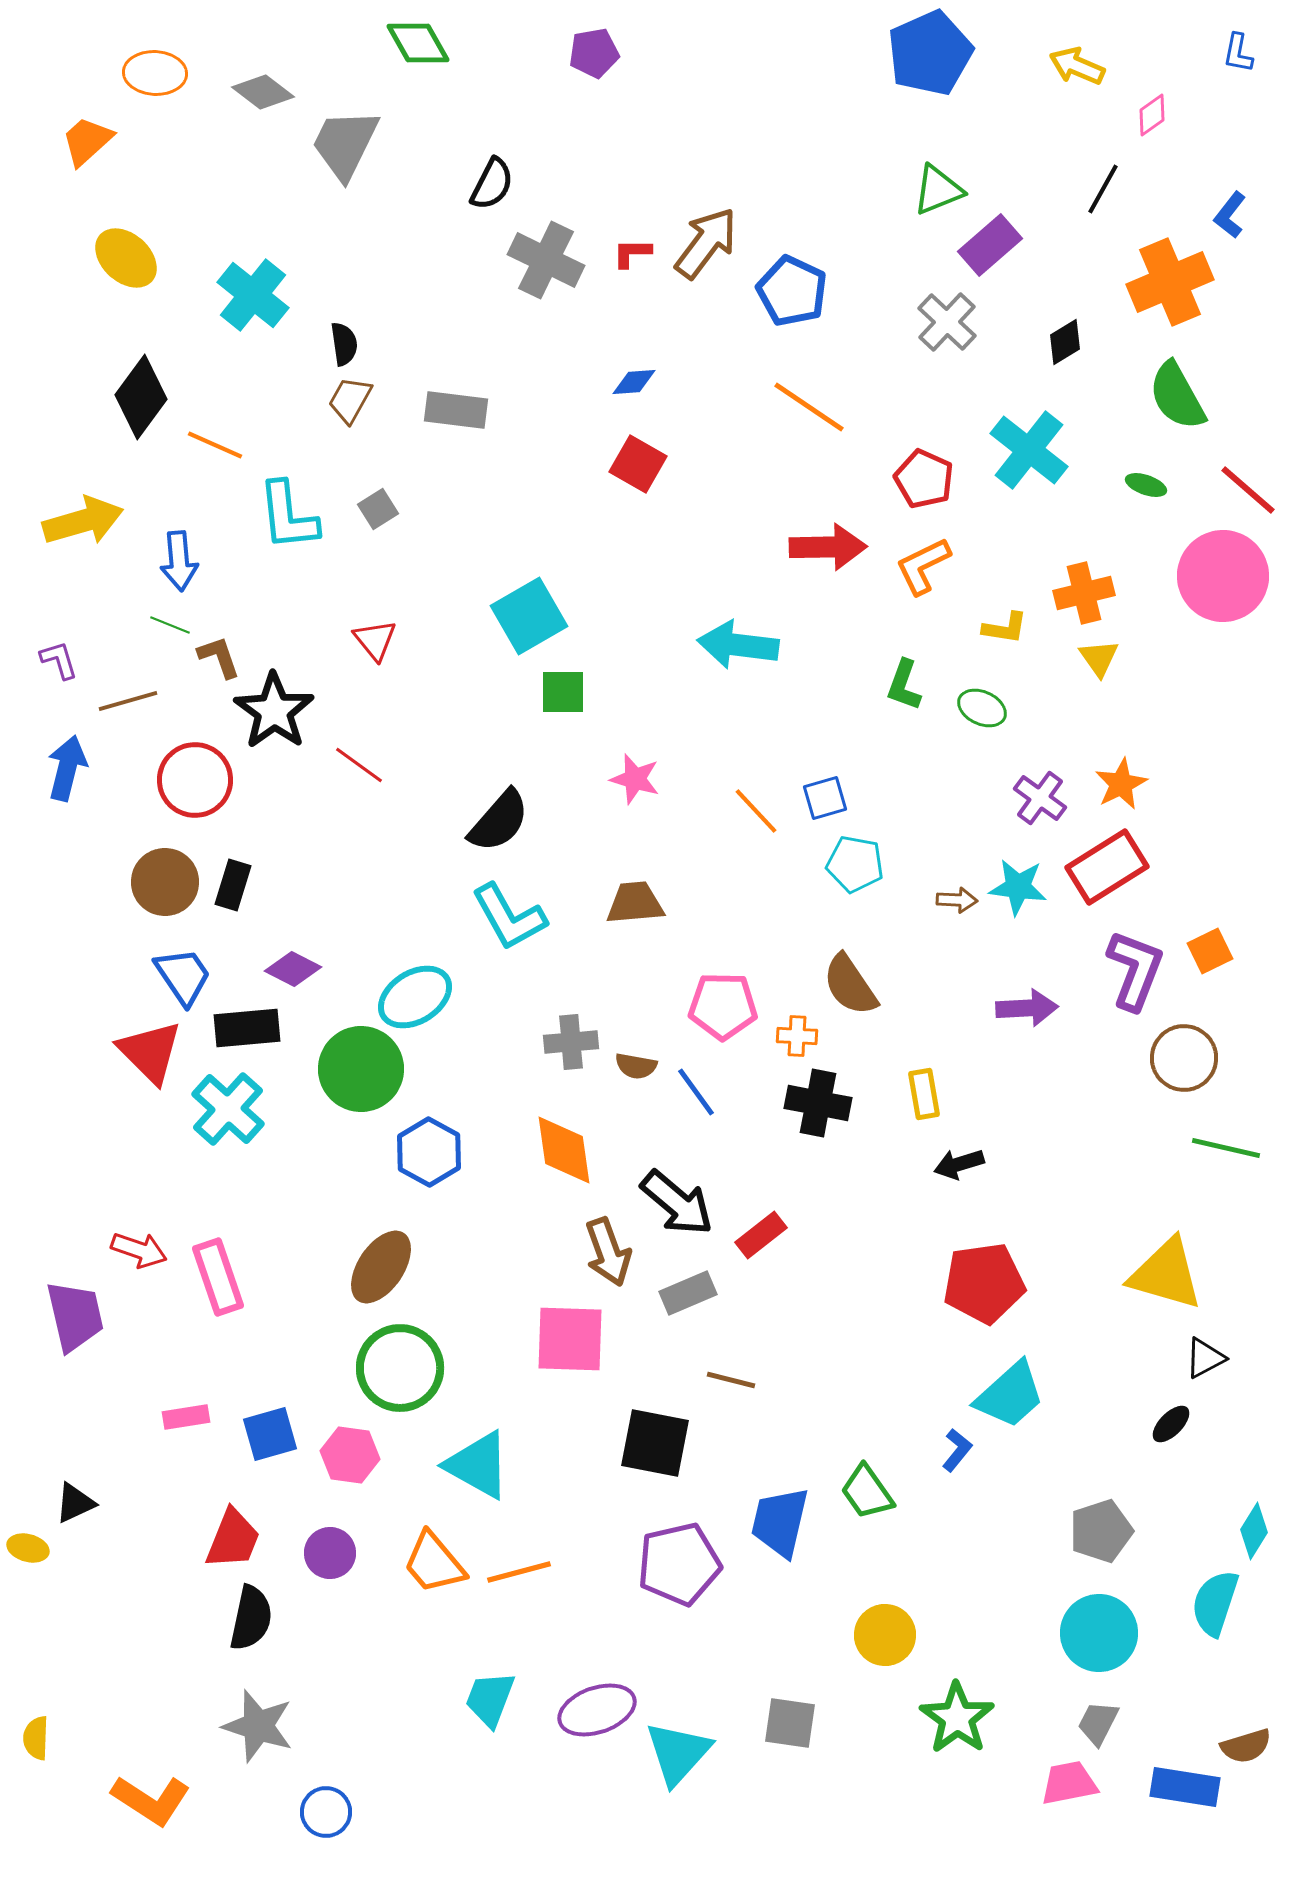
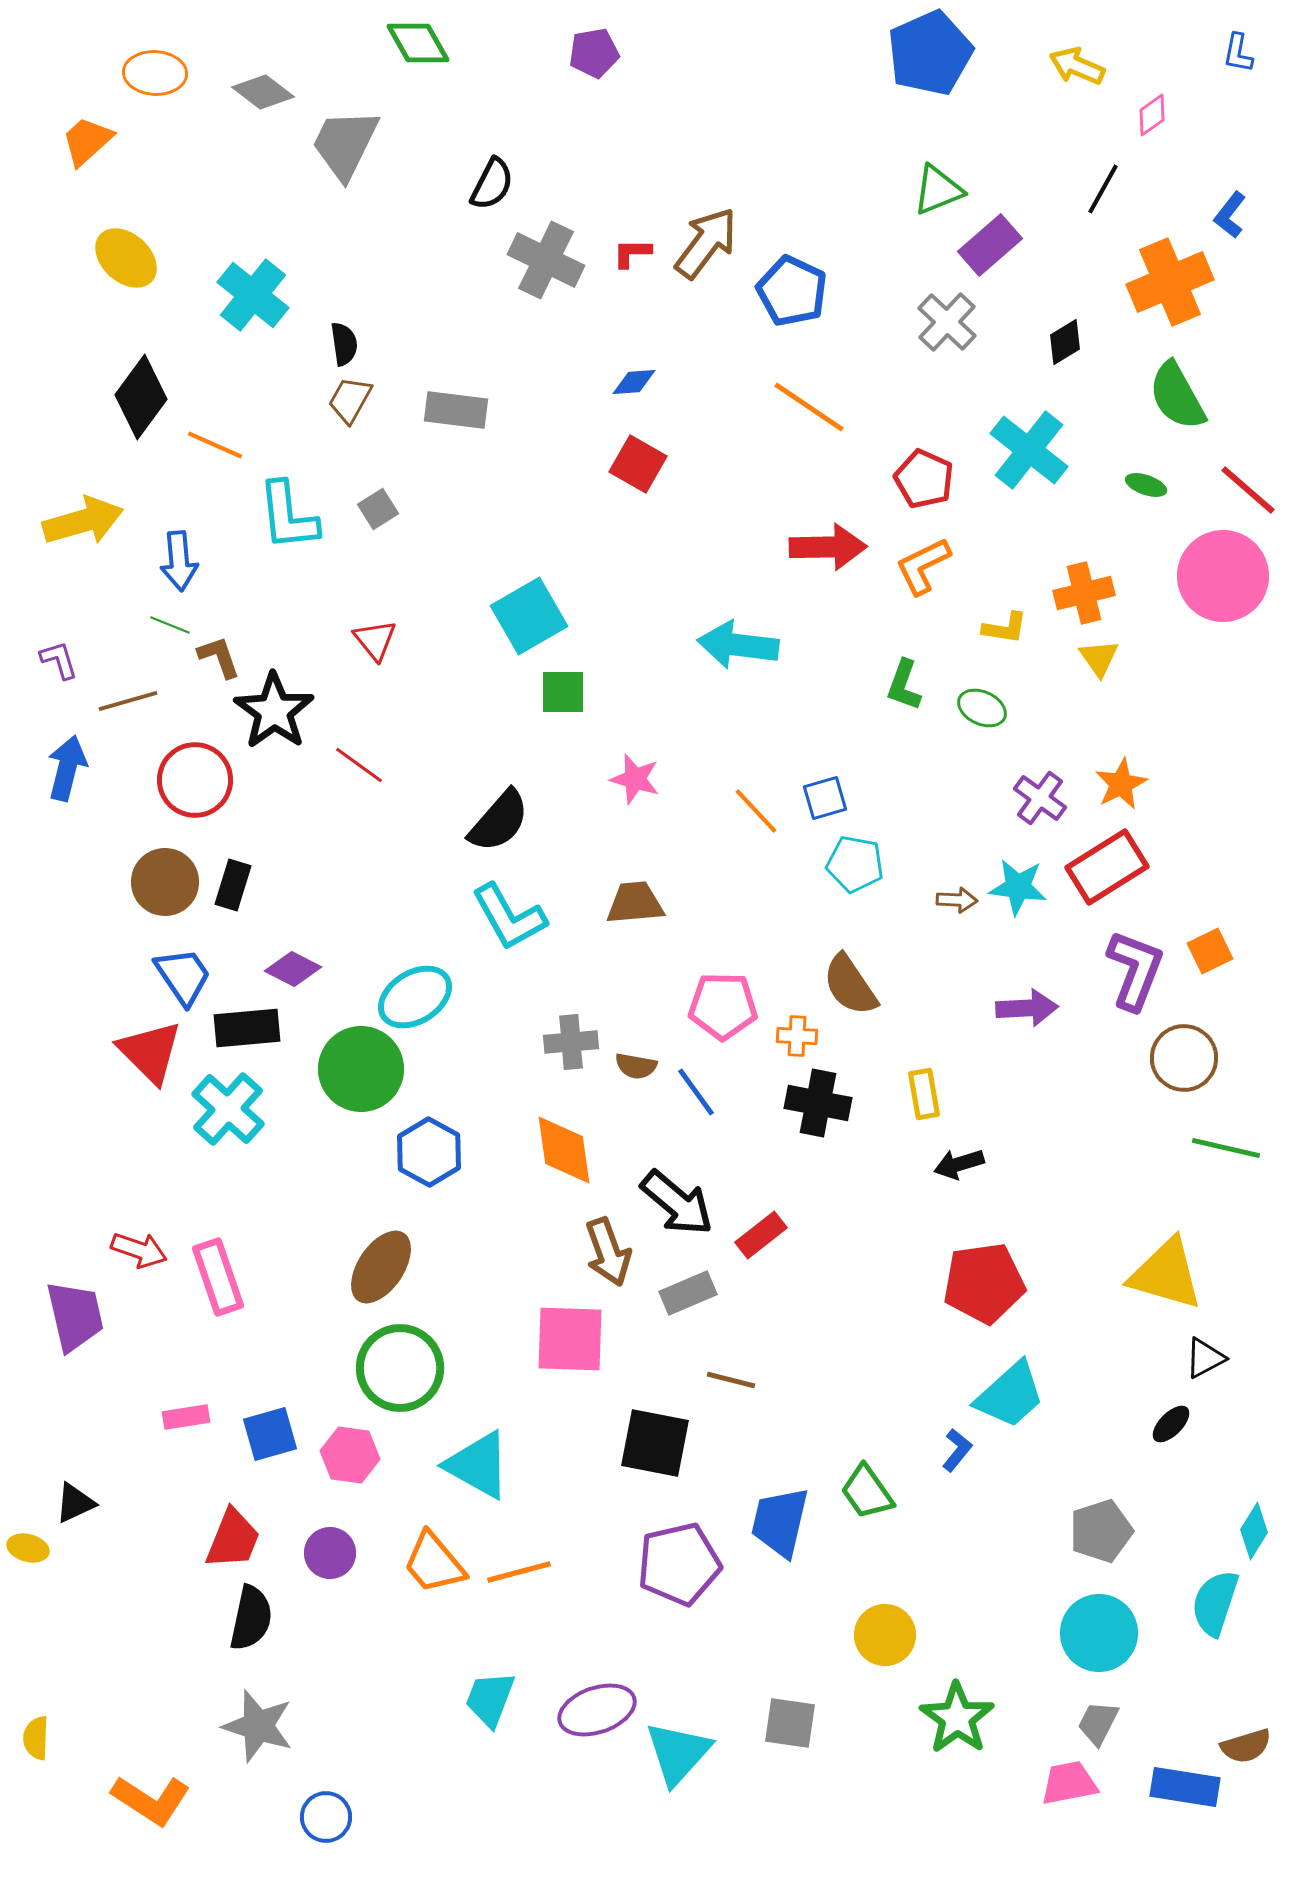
blue circle at (326, 1812): moved 5 px down
